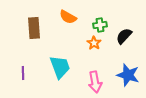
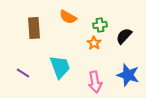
purple line: rotated 56 degrees counterclockwise
